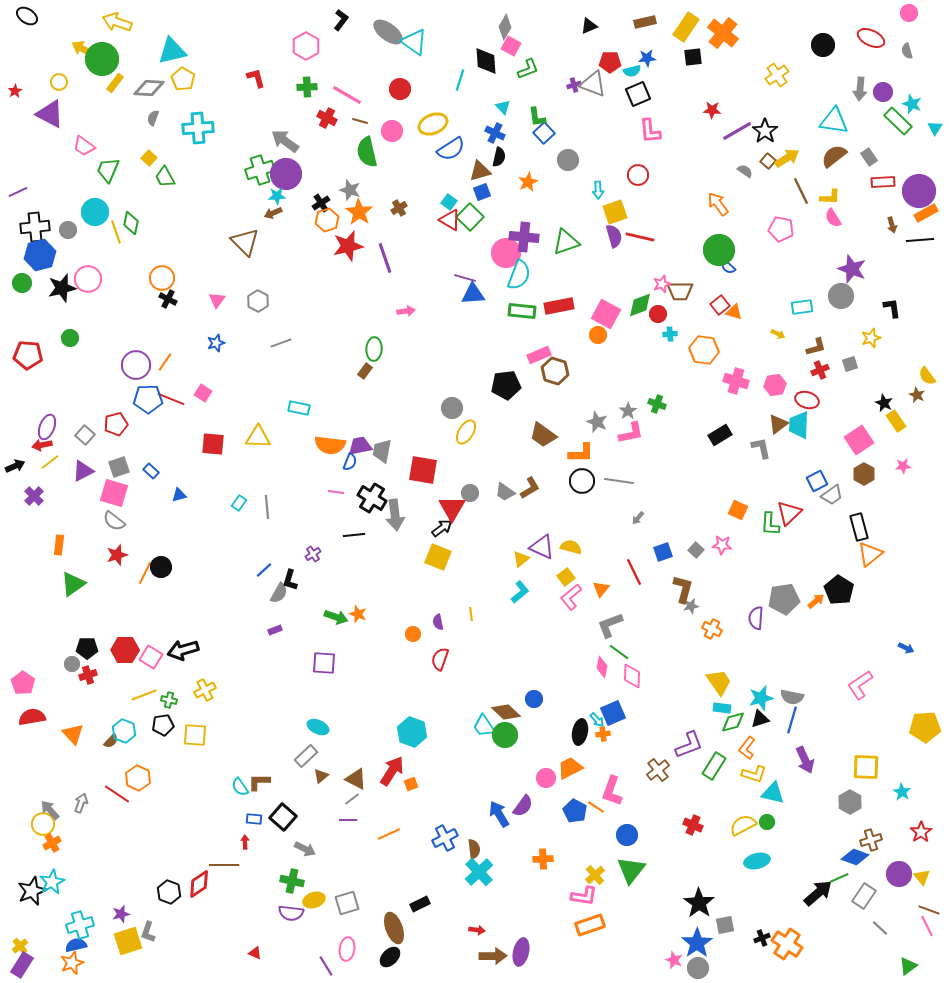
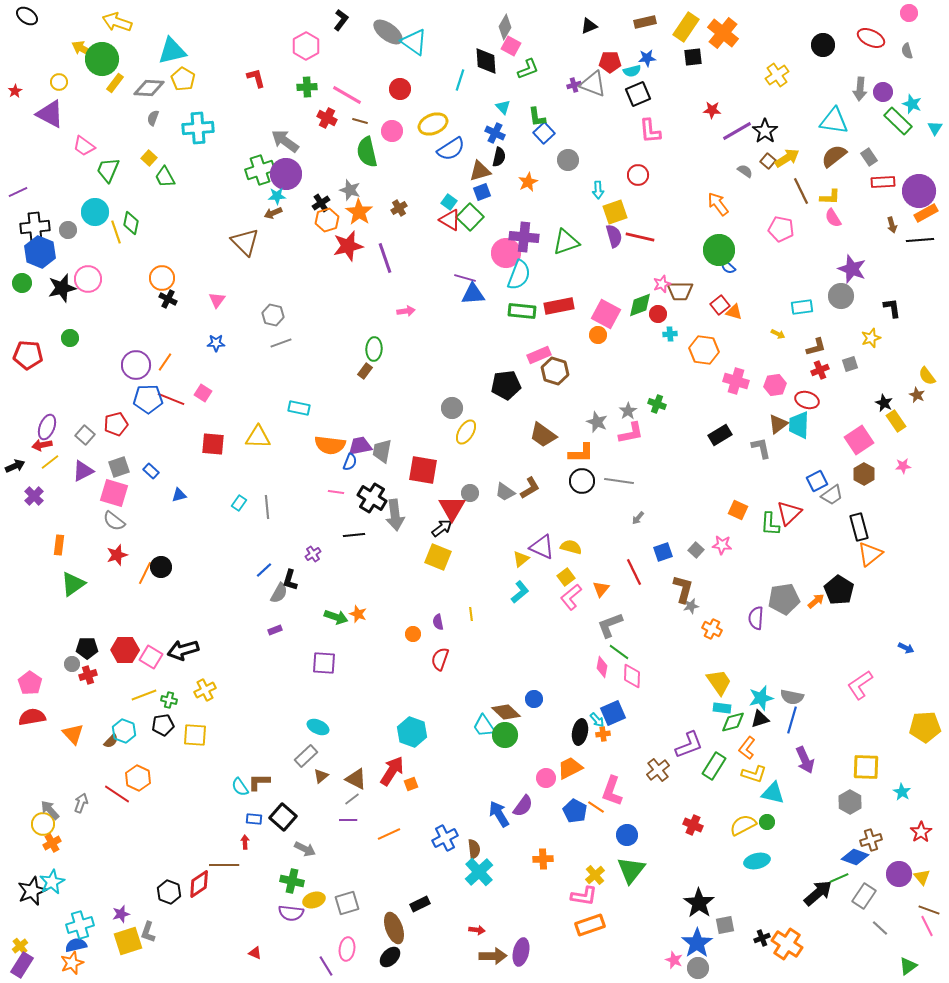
blue hexagon at (40, 255): moved 3 px up; rotated 24 degrees counterclockwise
gray hexagon at (258, 301): moved 15 px right, 14 px down; rotated 15 degrees counterclockwise
blue star at (216, 343): rotated 18 degrees clockwise
pink pentagon at (23, 683): moved 7 px right
